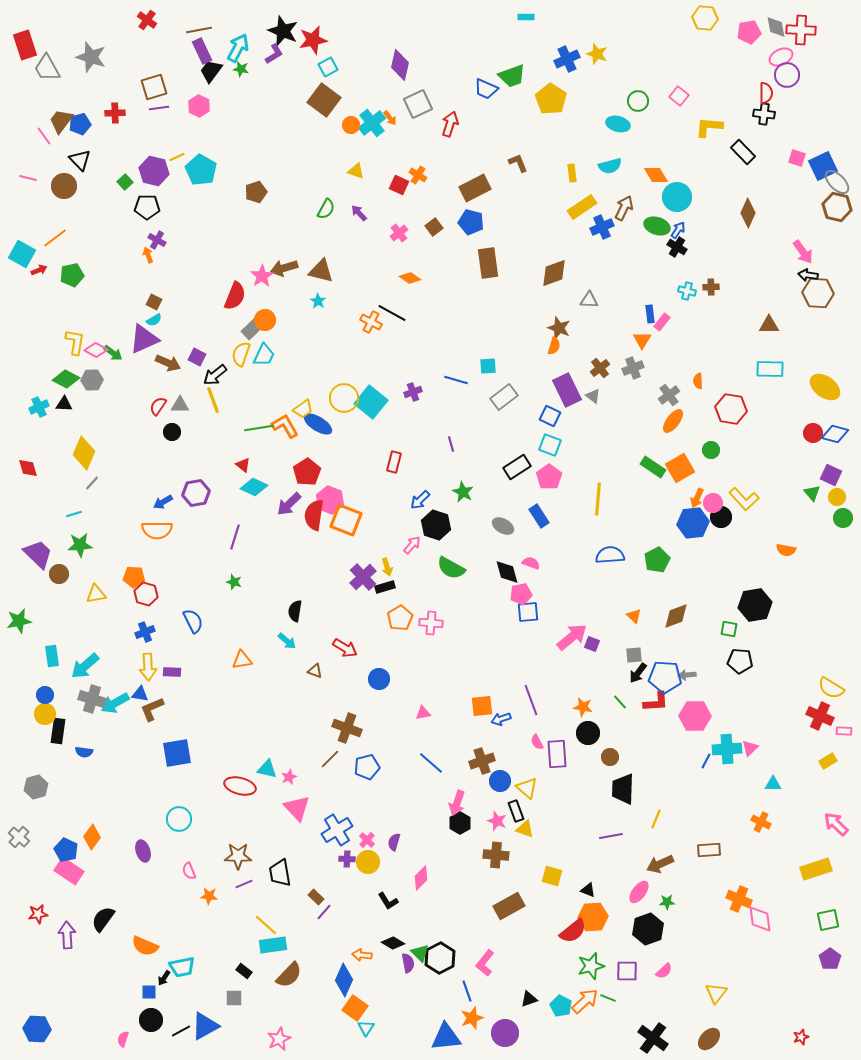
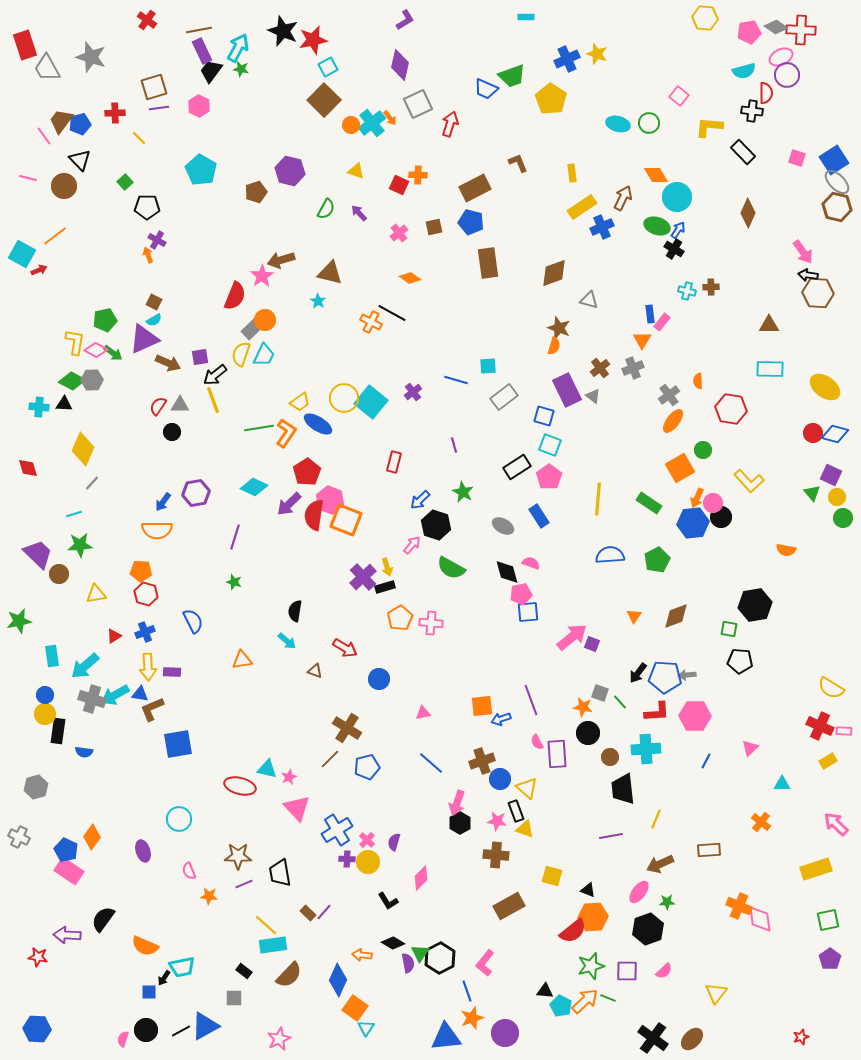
gray diamond at (776, 27): rotated 45 degrees counterclockwise
purple L-shape at (274, 54): moved 131 px right, 34 px up
brown square at (324, 100): rotated 8 degrees clockwise
green circle at (638, 101): moved 11 px right, 22 px down
black cross at (764, 114): moved 12 px left, 3 px up
yellow line at (177, 157): moved 38 px left, 19 px up; rotated 70 degrees clockwise
cyan semicircle at (610, 166): moved 134 px right, 95 px up
blue square at (823, 166): moved 11 px right, 6 px up; rotated 8 degrees counterclockwise
purple hexagon at (154, 171): moved 136 px right
orange cross at (418, 175): rotated 30 degrees counterclockwise
brown arrow at (624, 208): moved 1 px left, 10 px up
brown square at (434, 227): rotated 24 degrees clockwise
orange line at (55, 238): moved 2 px up
black cross at (677, 247): moved 3 px left, 2 px down
brown arrow at (284, 268): moved 3 px left, 8 px up
brown triangle at (321, 271): moved 9 px right, 2 px down
green pentagon at (72, 275): moved 33 px right, 45 px down
gray triangle at (589, 300): rotated 12 degrees clockwise
purple square at (197, 357): moved 3 px right; rotated 36 degrees counterclockwise
green diamond at (66, 379): moved 6 px right, 2 px down
purple cross at (413, 392): rotated 18 degrees counterclockwise
cyan cross at (39, 407): rotated 30 degrees clockwise
yellow trapezoid at (303, 409): moved 3 px left, 7 px up
blue square at (550, 416): moved 6 px left; rotated 10 degrees counterclockwise
orange L-shape at (285, 426): moved 1 px right, 7 px down; rotated 64 degrees clockwise
purple line at (451, 444): moved 3 px right, 1 px down
green circle at (711, 450): moved 8 px left
yellow diamond at (84, 453): moved 1 px left, 4 px up
red triangle at (243, 465): moved 129 px left, 171 px down; rotated 49 degrees clockwise
green rectangle at (653, 467): moved 4 px left, 36 px down
yellow L-shape at (744, 499): moved 5 px right, 18 px up
blue arrow at (163, 502): rotated 24 degrees counterclockwise
orange pentagon at (134, 577): moved 7 px right, 6 px up
orange triangle at (634, 616): rotated 21 degrees clockwise
gray square at (634, 655): moved 34 px left, 38 px down; rotated 24 degrees clockwise
red L-shape at (656, 702): moved 1 px right, 10 px down
cyan arrow at (115, 703): moved 8 px up
red cross at (820, 716): moved 10 px down
brown cross at (347, 728): rotated 12 degrees clockwise
cyan cross at (727, 749): moved 81 px left
blue square at (177, 753): moved 1 px right, 9 px up
blue circle at (500, 781): moved 2 px up
cyan triangle at (773, 784): moved 9 px right
black trapezoid at (623, 789): rotated 8 degrees counterclockwise
pink star at (497, 821): rotated 12 degrees counterclockwise
orange cross at (761, 822): rotated 12 degrees clockwise
gray cross at (19, 837): rotated 15 degrees counterclockwise
brown rectangle at (316, 897): moved 8 px left, 16 px down
orange cross at (739, 899): moved 7 px down
red star at (38, 914): moved 43 px down; rotated 18 degrees clockwise
purple arrow at (67, 935): rotated 84 degrees counterclockwise
green triangle at (420, 953): rotated 18 degrees clockwise
blue diamond at (344, 980): moved 6 px left
black triangle at (529, 999): moved 16 px right, 8 px up; rotated 24 degrees clockwise
black circle at (151, 1020): moved 5 px left, 10 px down
brown ellipse at (709, 1039): moved 17 px left
